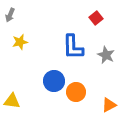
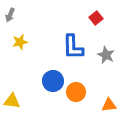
blue circle: moved 1 px left
orange triangle: rotated 21 degrees clockwise
